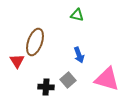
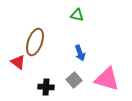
blue arrow: moved 1 px right, 2 px up
red triangle: moved 1 px right, 1 px down; rotated 21 degrees counterclockwise
gray square: moved 6 px right
